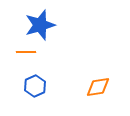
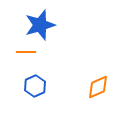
orange diamond: rotated 15 degrees counterclockwise
